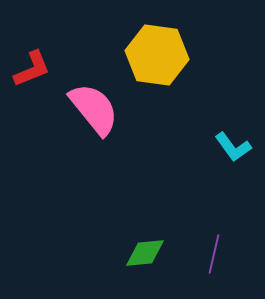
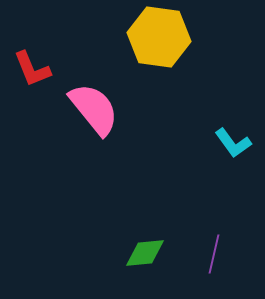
yellow hexagon: moved 2 px right, 18 px up
red L-shape: rotated 90 degrees clockwise
cyan L-shape: moved 4 px up
